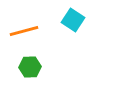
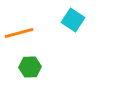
orange line: moved 5 px left, 2 px down
